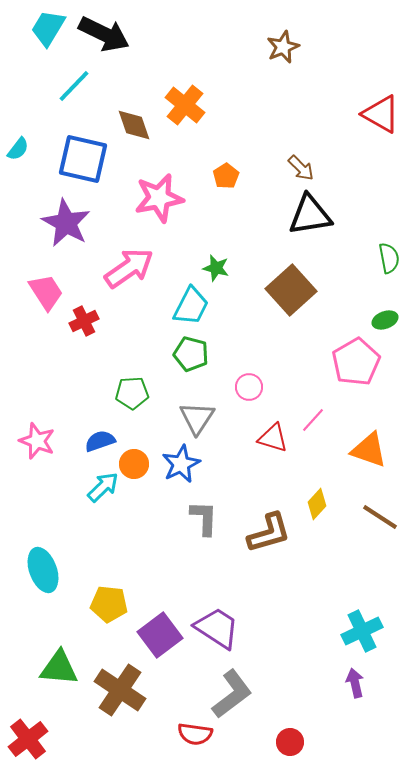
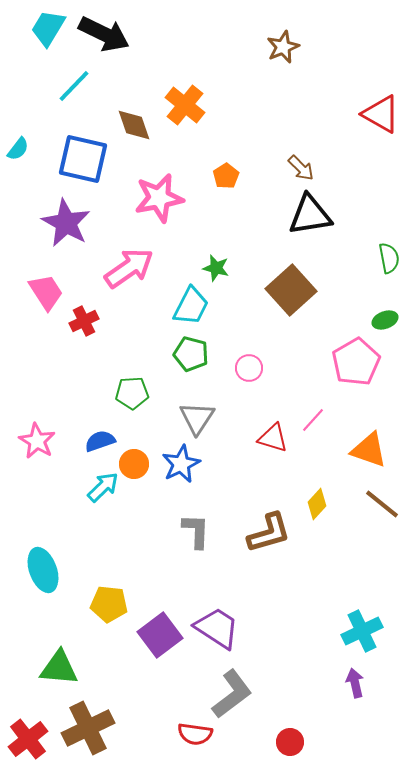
pink circle at (249, 387): moved 19 px up
pink star at (37, 441): rotated 9 degrees clockwise
brown line at (380, 517): moved 2 px right, 13 px up; rotated 6 degrees clockwise
gray L-shape at (204, 518): moved 8 px left, 13 px down
brown cross at (120, 690): moved 32 px left, 38 px down; rotated 30 degrees clockwise
